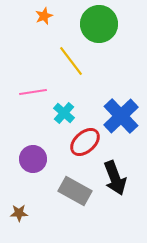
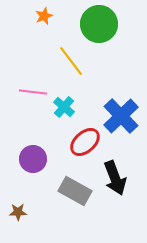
pink line: rotated 16 degrees clockwise
cyan cross: moved 6 px up
brown star: moved 1 px left, 1 px up
